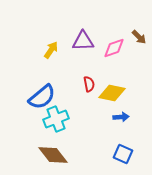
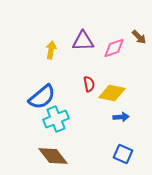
yellow arrow: rotated 24 degrees counterclockwise
brown diamond: moved 1 px down
